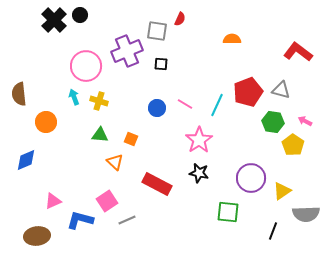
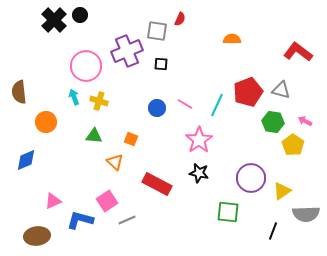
brown semicircle: moved 2 px up
green triangle: moved 6 px left, 1 px down
